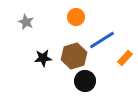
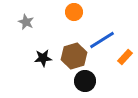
orange circle: moved 2 px left, 5 px up
orange rectangle: moved 1 px up
